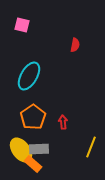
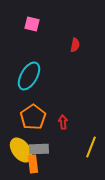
pink square: moved 10 px right, 1 px up
orange rectangle: rotated 42 degrees clockwise
